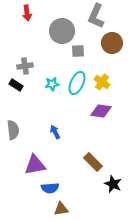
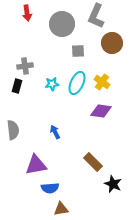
gray circle: moved 7 px up
black rectangle: moved 1 px right, 1 px down; rotated 72 degrees clockwise
purple triangle: moved 1 px right
